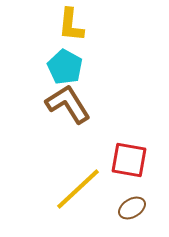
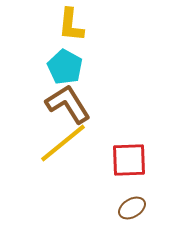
red square: rotated 12 degrees counterclockwise
yellow line: moved 15 px left, 46 px up; rotated 4 degrees clockwise
